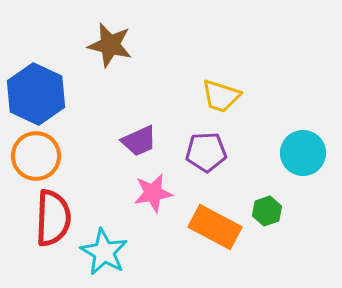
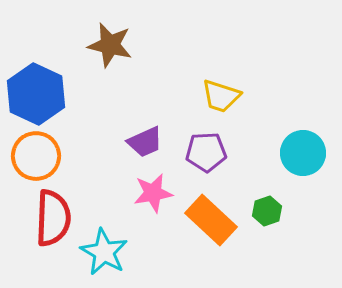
purple trapezoid: moved 6 px right, 1 px down
orange rectangle: moved 4 px left, 7 px up; rotated 15 degrees clockwise
